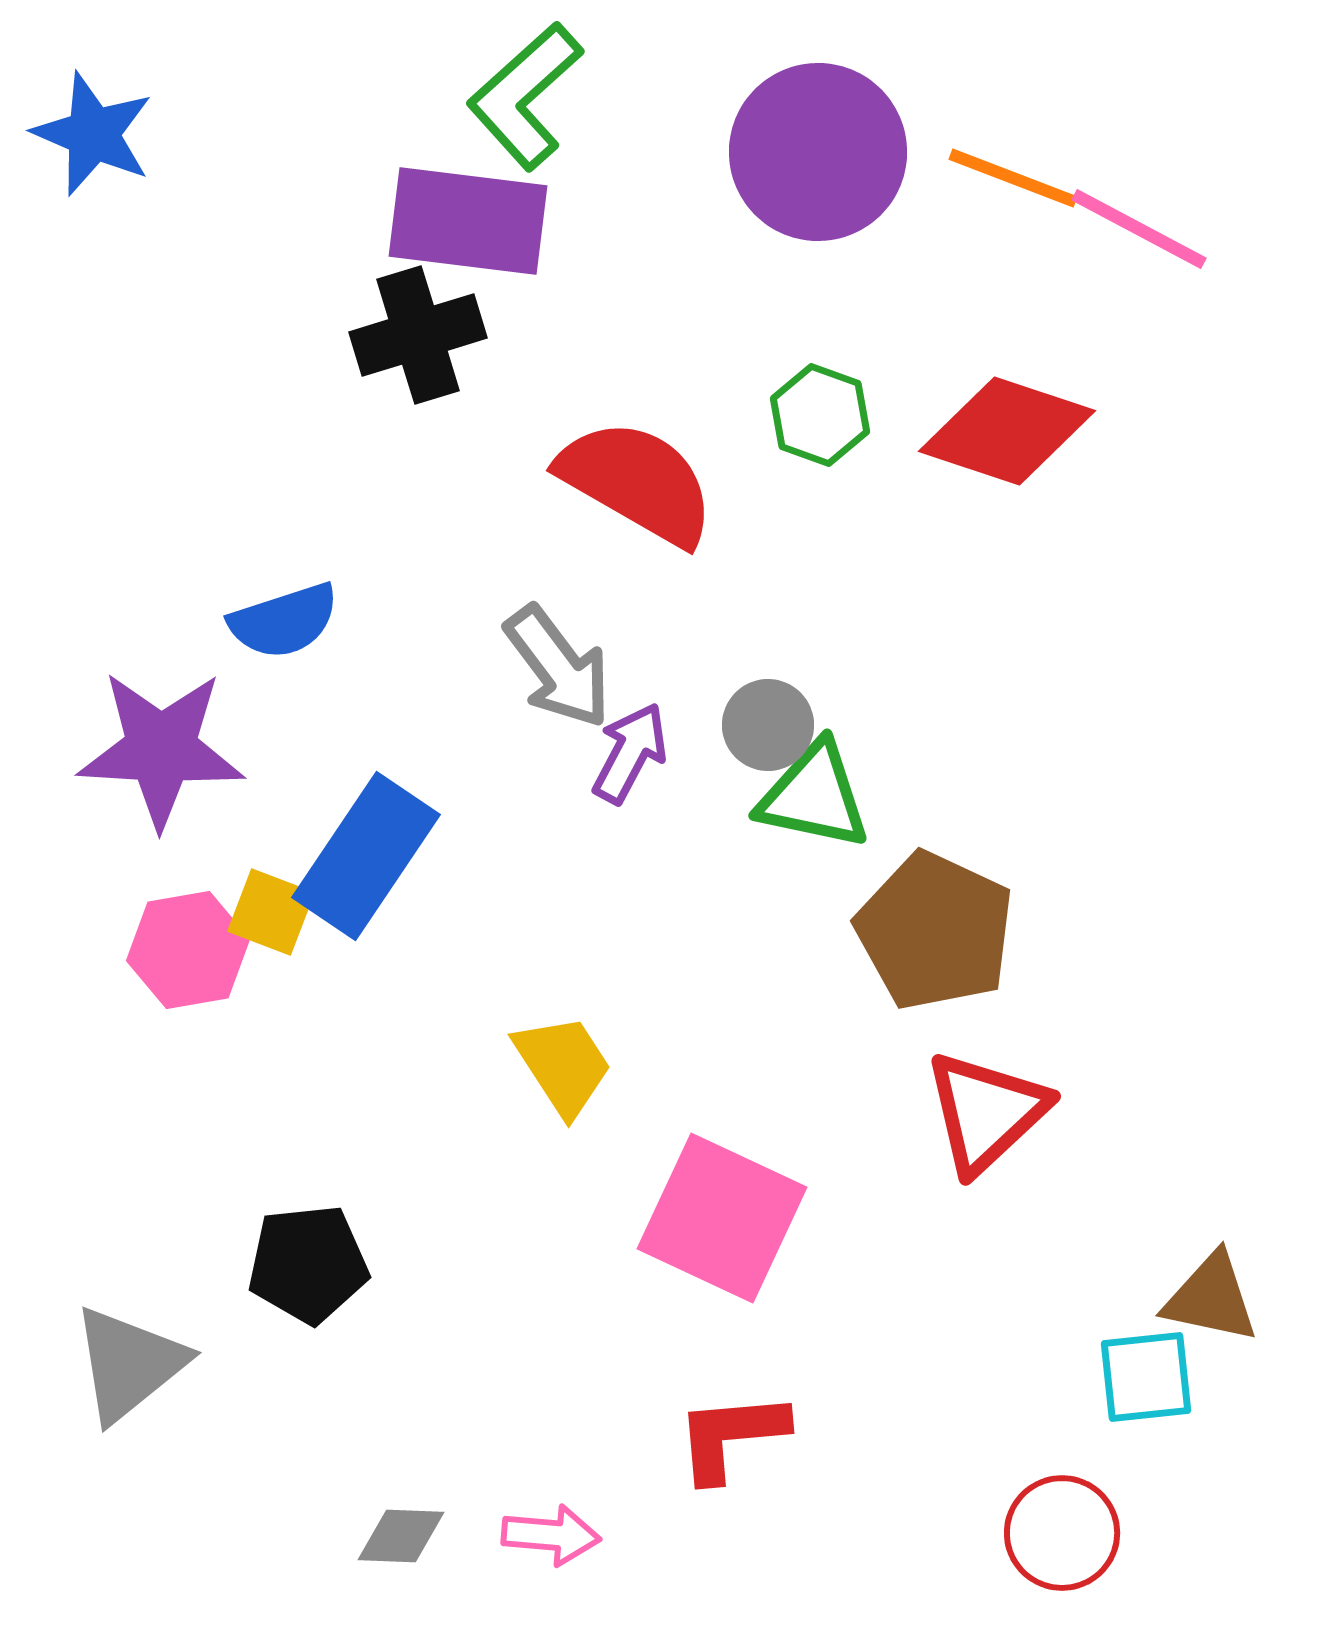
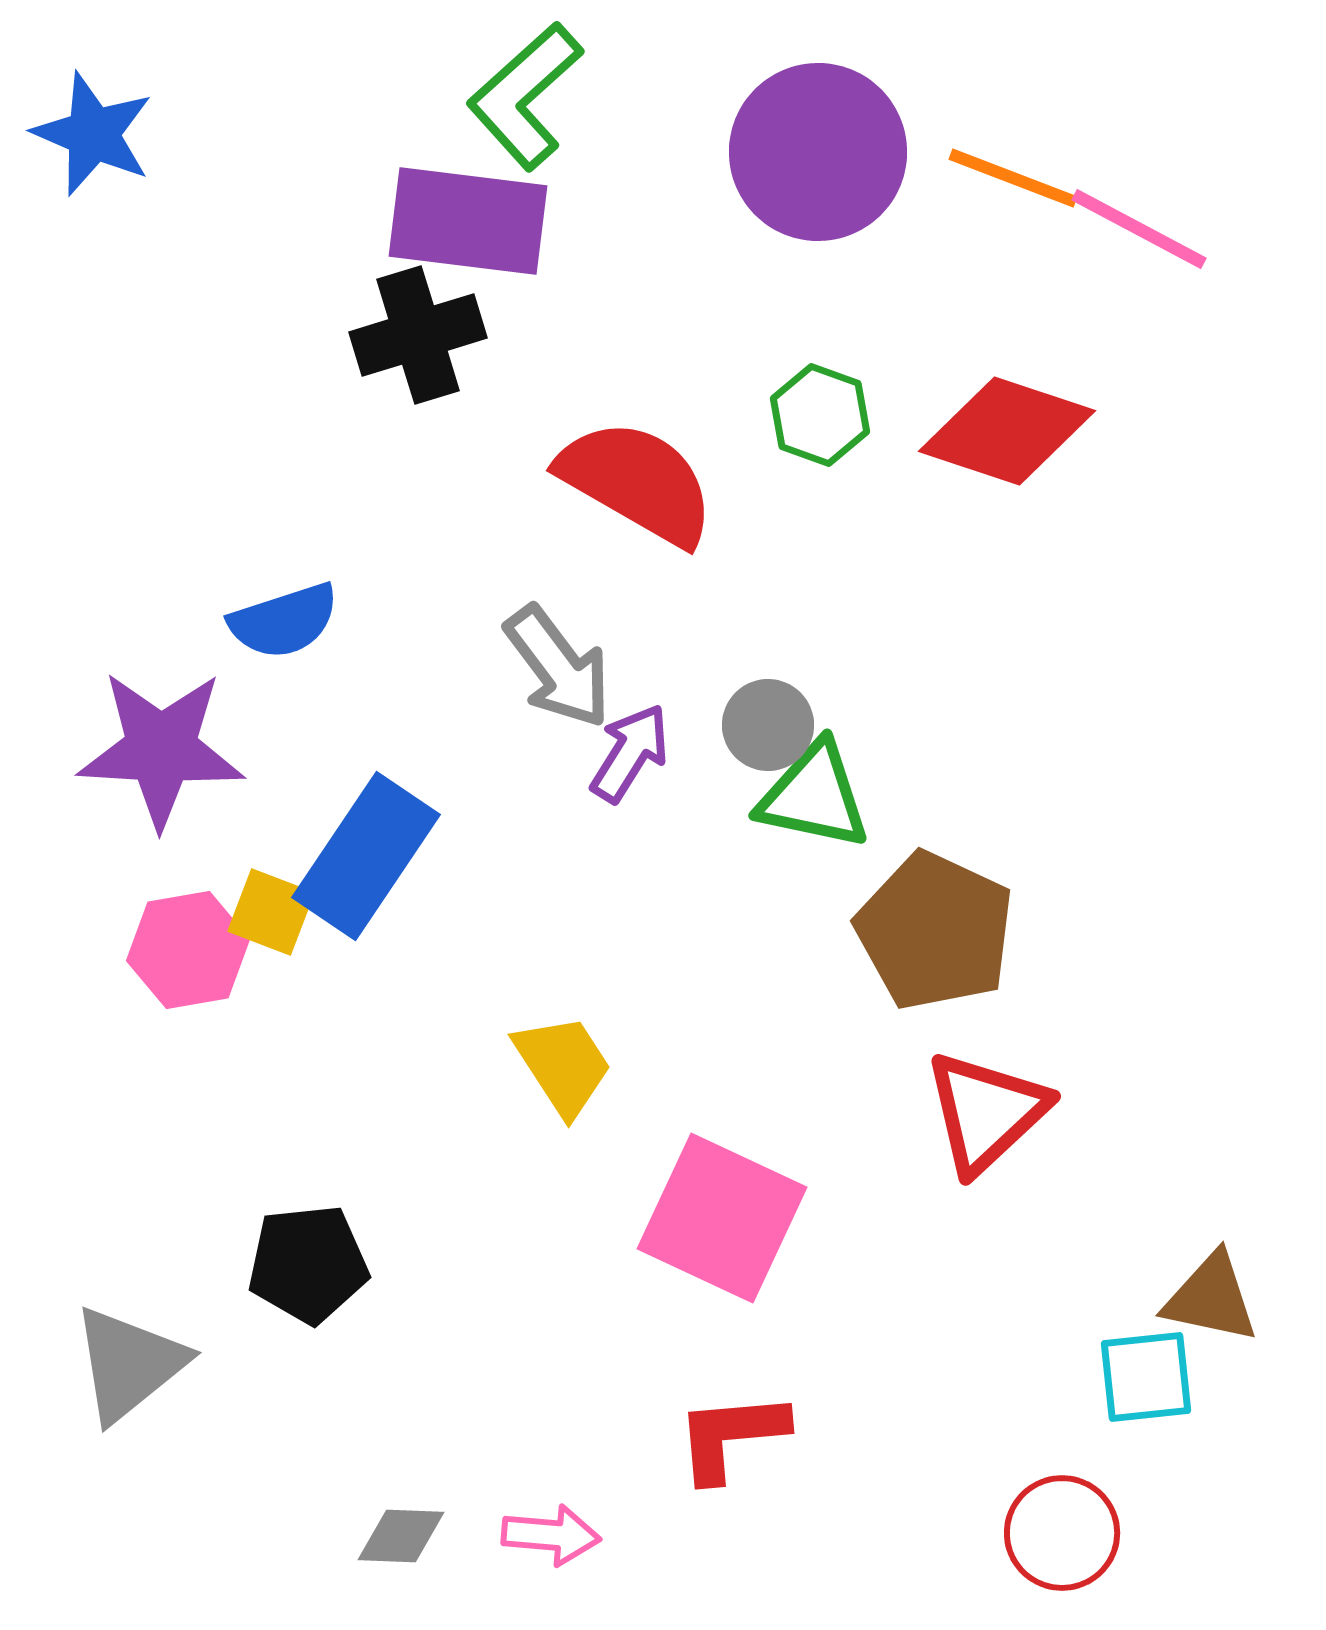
purple arrow: rotated 4 degrees clockwise
